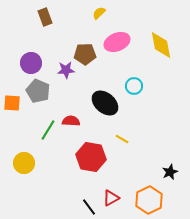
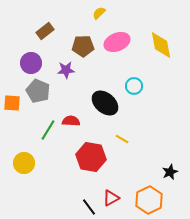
brown rectangle: moved 14 px down; rotated 72 degrees clockwise
brown pentagon: moved 2 px left, 8 px up
